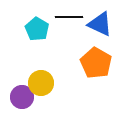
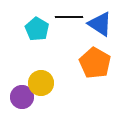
blue triangle: rotated 8 degrees clockwise
orange pentagon: moved 1 px left
